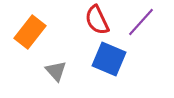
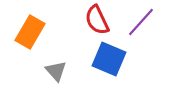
orange rectangle: rotated 8 degrees counterclockwise
